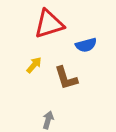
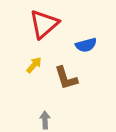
red triangle: moved 5 px left; rotated 24 degrees counterclockwise
gray arrow: moved 3 px left; rotated 18 degrees counterclockwise
